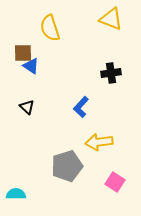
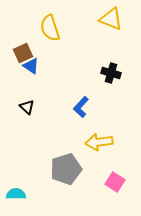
brown square: rotated 24 degrees counterclockwise
black cross: rotated 24 degrees clockwise
gray pentagon: moved 1 px left, 3 px down
